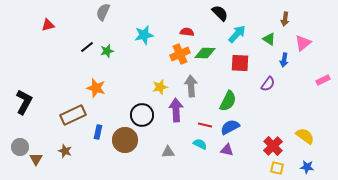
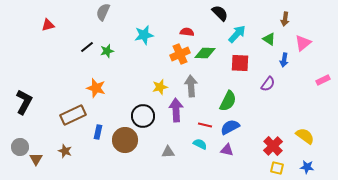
black circle: moved 1 px right, 1 px down
